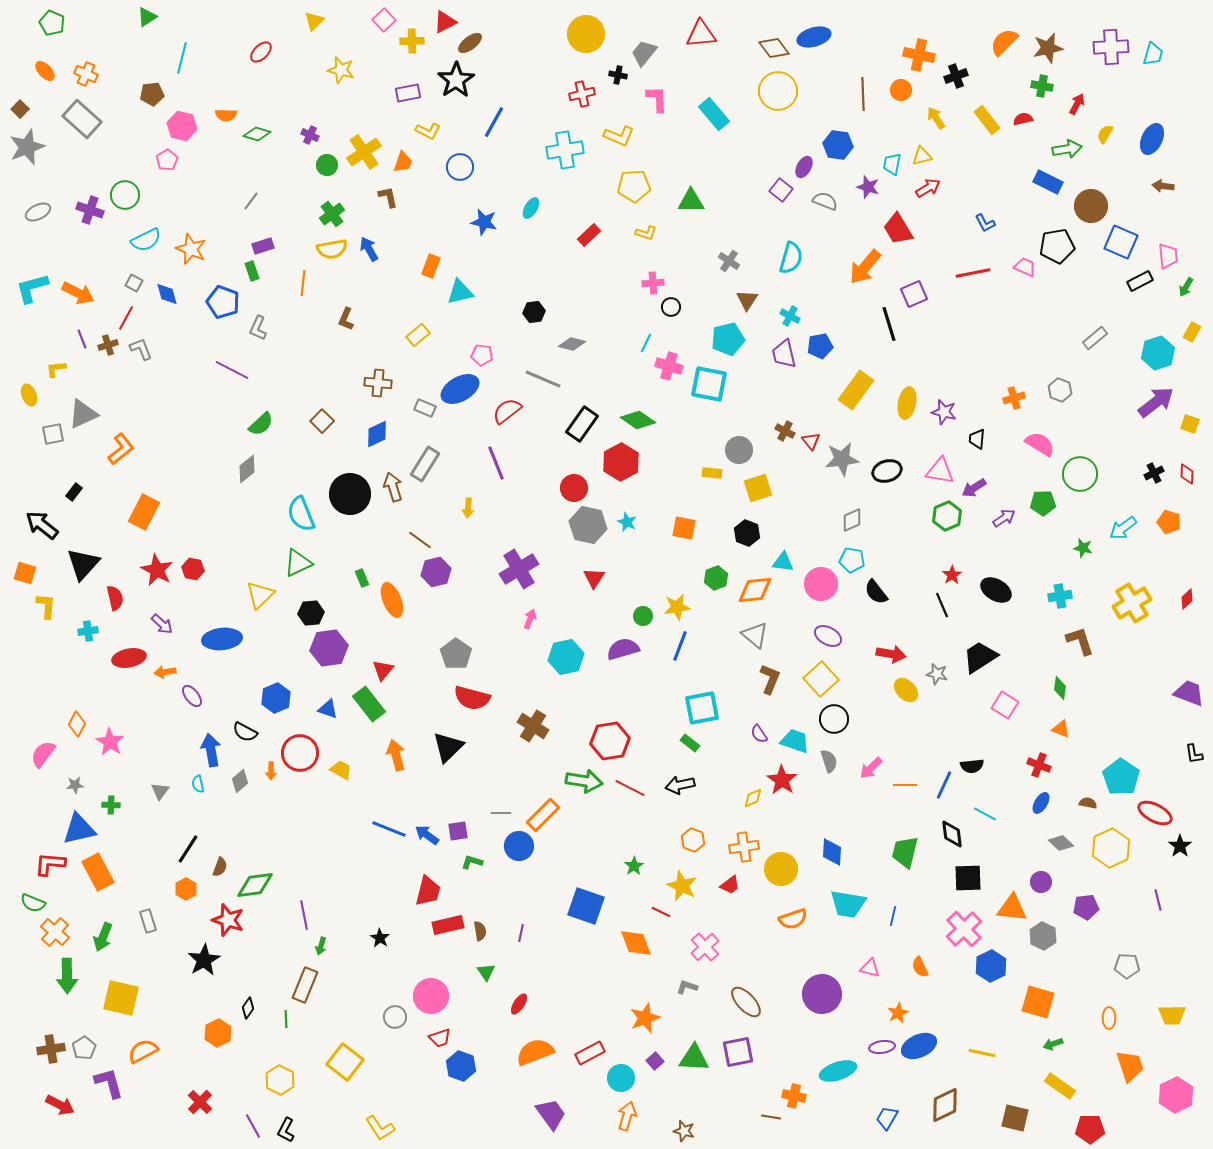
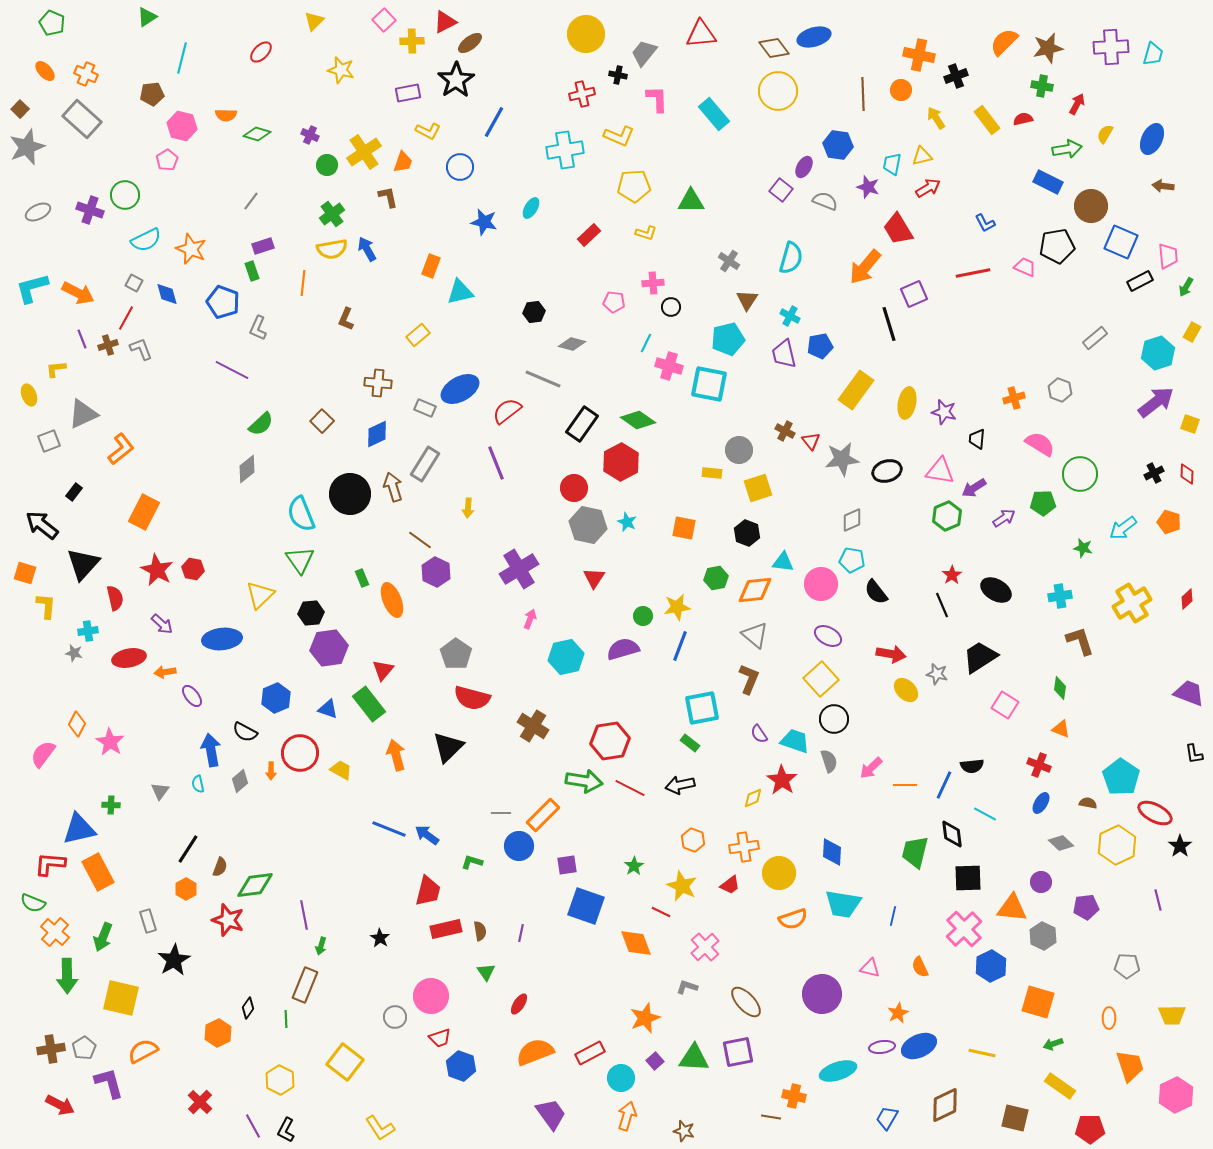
blue arrow at (369, 249): moved 2 px left
pink pentagon at (482, 355): moved 132 px right, 53 px up
gray square at (53, 434): moved 4 px left, 7 px down; rotated 10 degrees counterclockwise
green triangle at (298, 563): moved 2 px right, 3 px up; rotated 40 degrees counterclockwise
purple hexagon at (436, 572): rotated 20 degrees counterclockwise
green hexagon at (716, 578): rotated 10 degrees clockwise
brown L-shape at (770, 679): moved 21 px left
gray star at (75, 785): moved 1 px left, 132 px up; rotated 18 degrees clockwise
purple square at (458, 831): moved 109 px right, 34 px down
yellow hexagon at (1111, 848): moved 6 px right, 3 px up
green trapezoid at (905, 852): moved 10 px right
yellow circle at (781, 869): moved 2 px left, 4 px down
cyan trapezoid at (848, 904): moved 5 px left
red rectangle at (448, 925): moved 2 px left, 4 px down
black star at (204, 960): moved 30 px left
